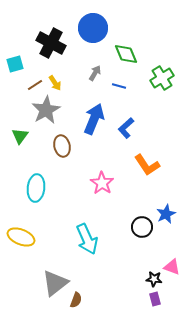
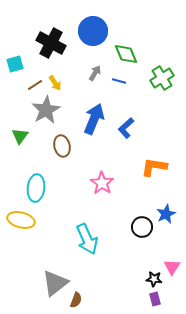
blue circle: moved 3 px down
blue line: moved 5 px up
orange L-shape: moved 7 px right, 2 px down; rotated 132 degrees clockwise
yellow ellipse: moved 17 px up; rotated 8 degrees counterclockwise
pink triangle: rotated 42 degrees clockwise
